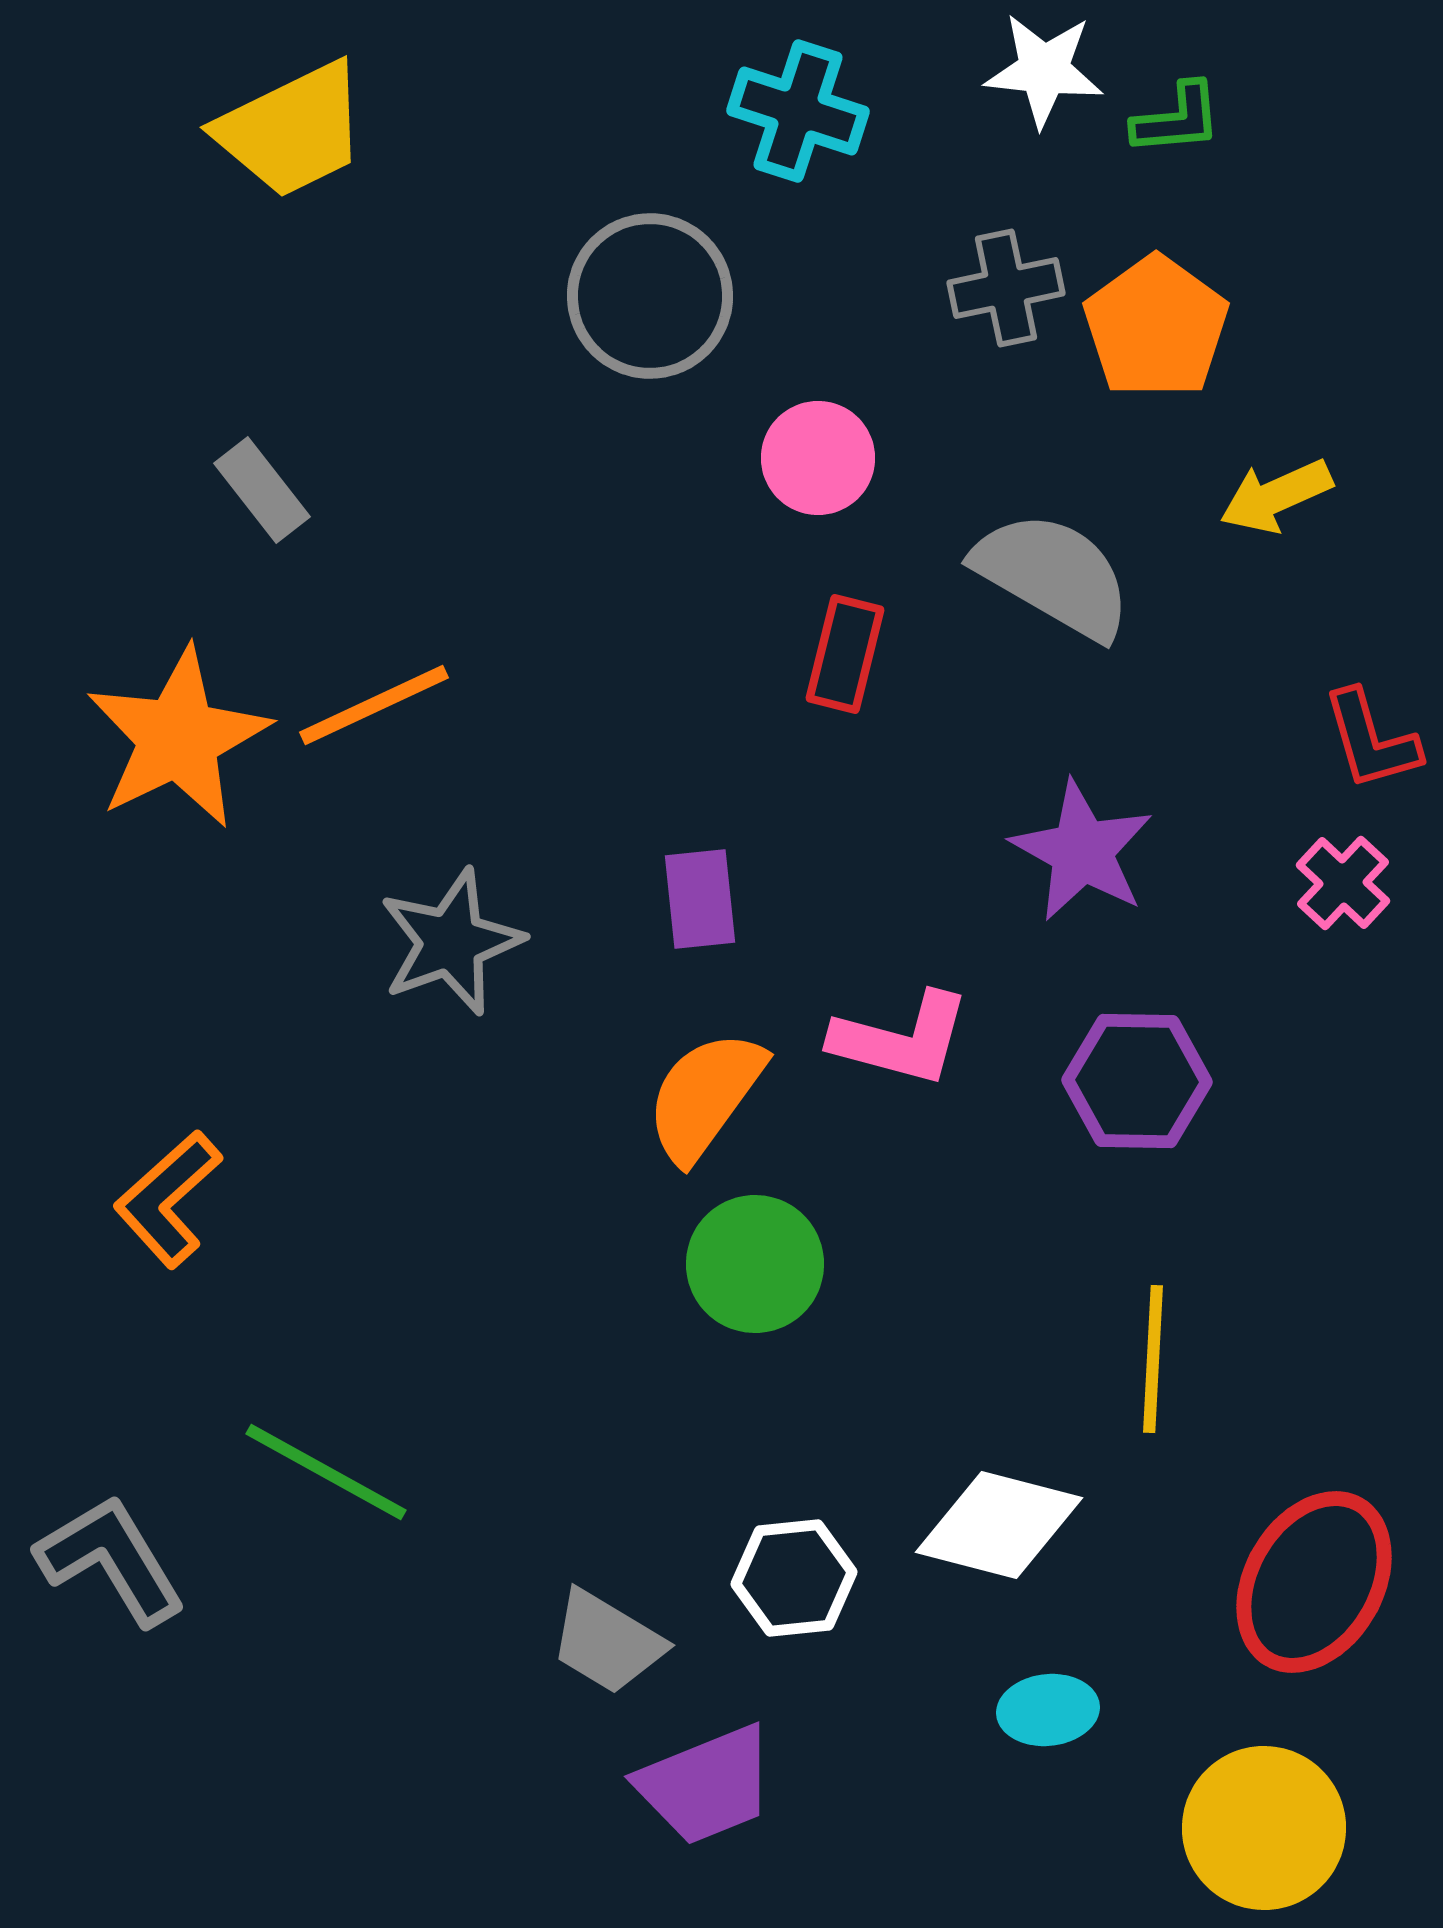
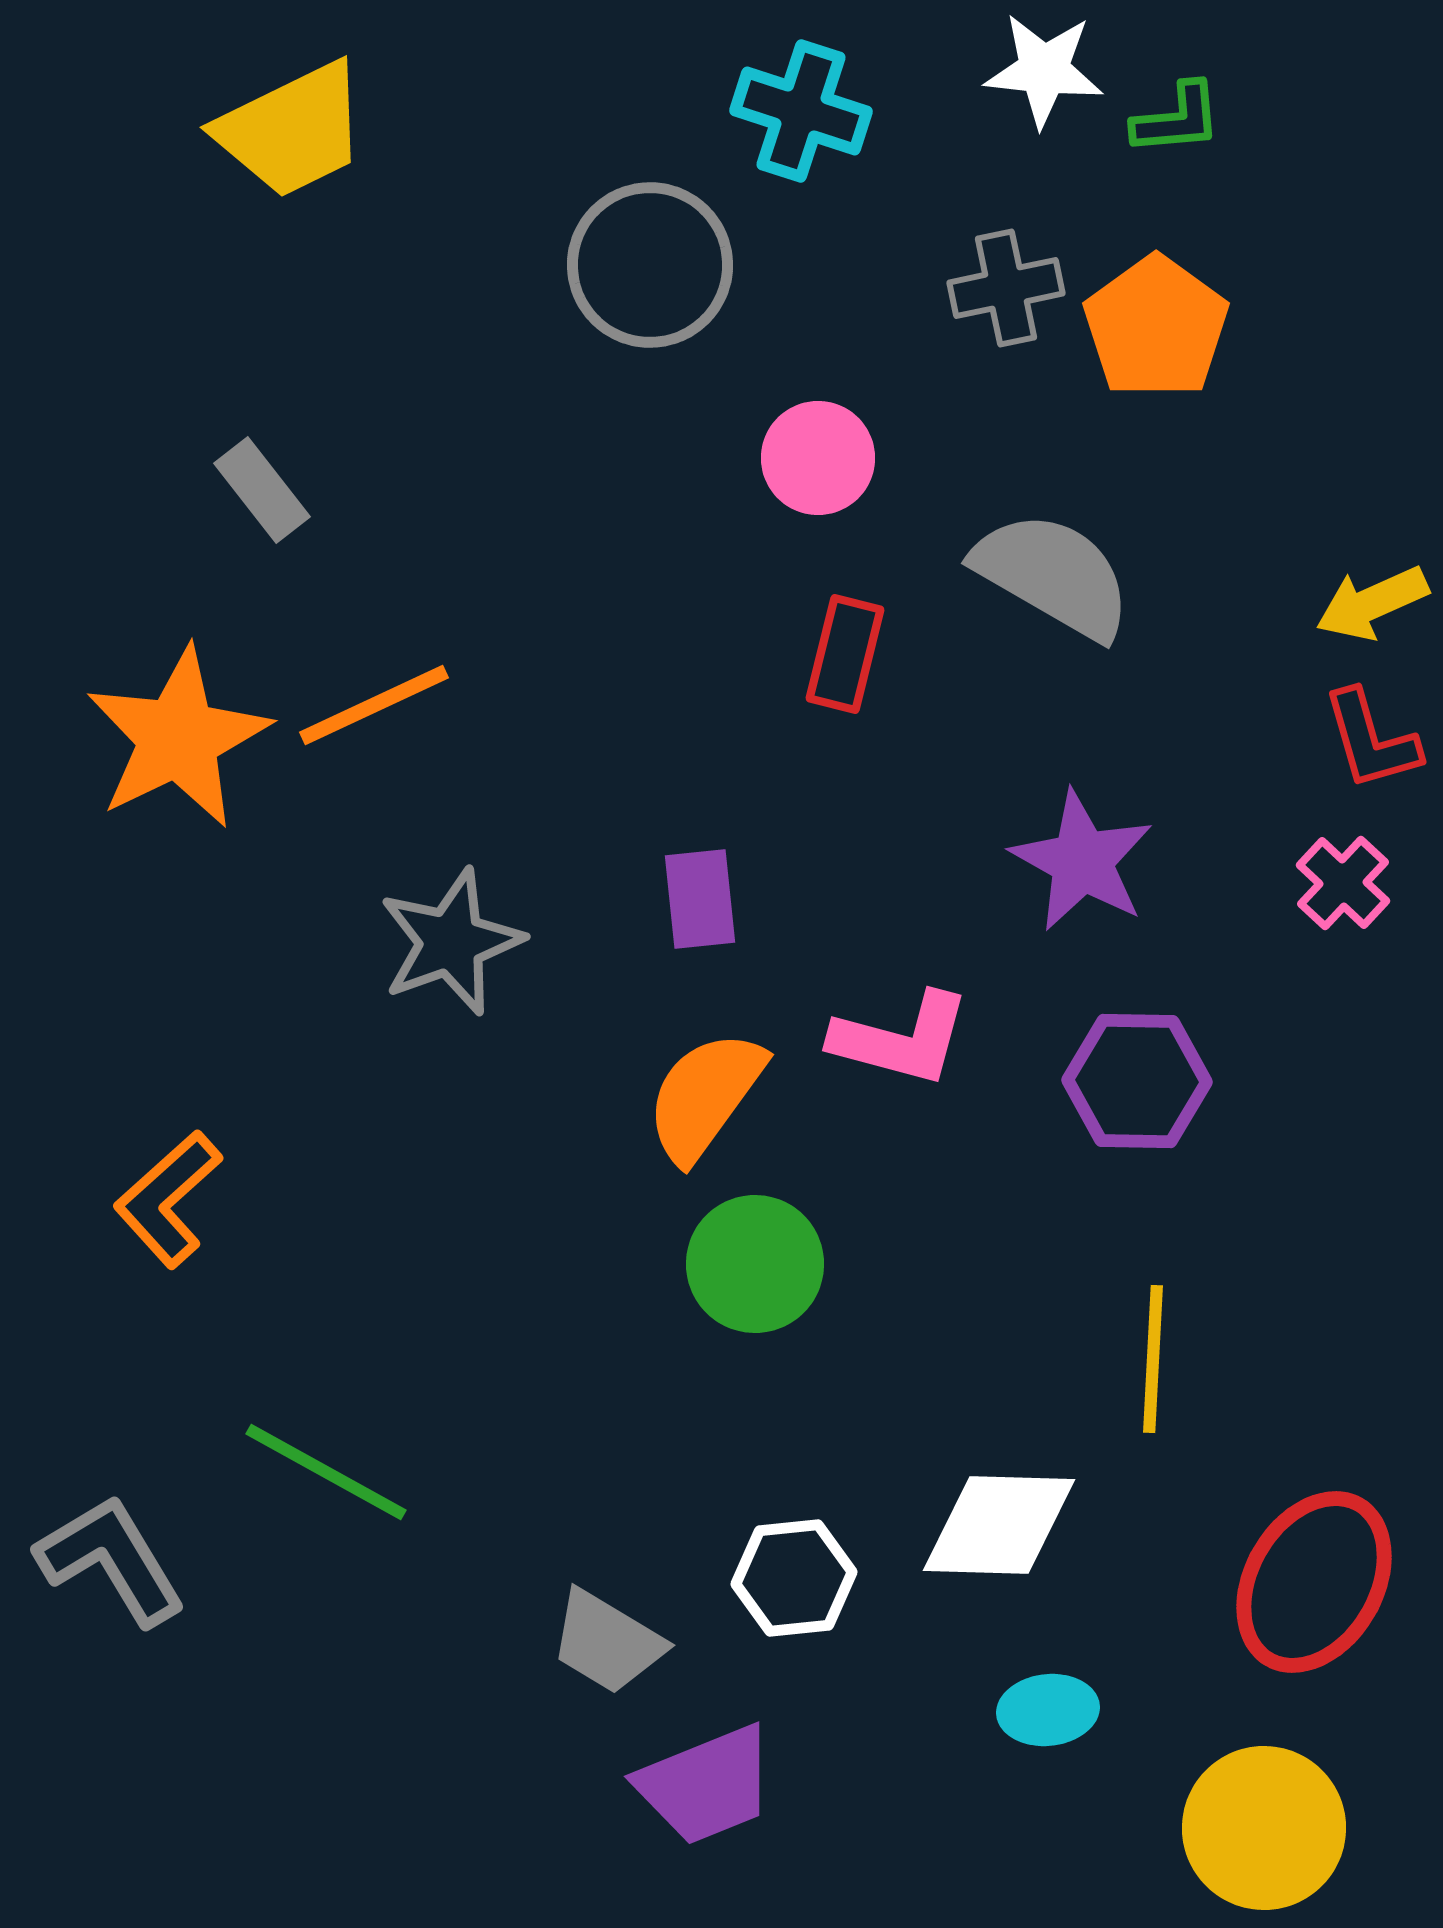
cyan cross: moved 3 px right
gray circle: moved 31 px up
yellow arrow: moved 96 px right, 107 px down
purple star: moved 10 px down
white diamond: rotated 13 degrees counterclockwise
